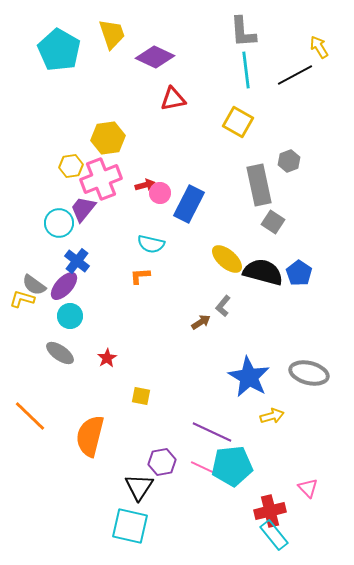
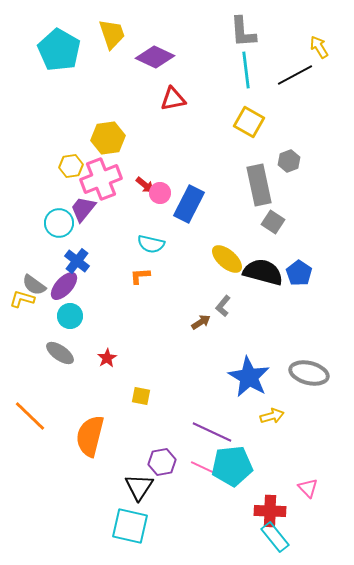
yellow square at (238, 122): moved 11 px right
red arrow at (145, 185): rotated 54 degrees clockwise
red cross at (270, 511): rotated 16 degrees clockwise
cyan rectangle at (274, 535): moved 1 px right, 2 px down
